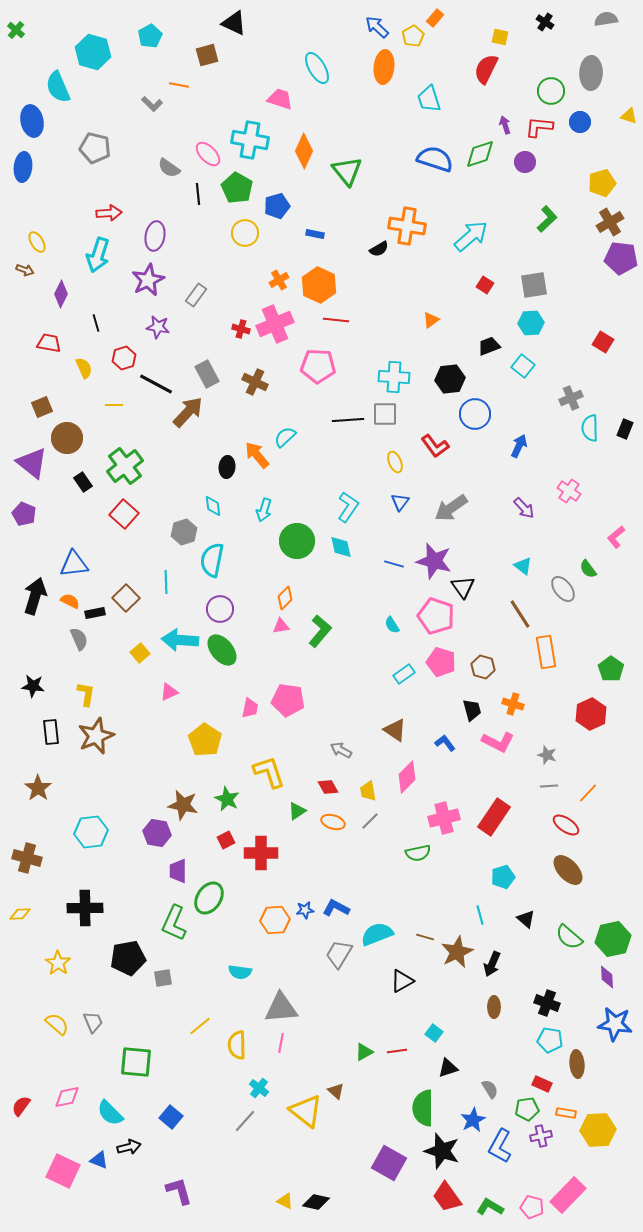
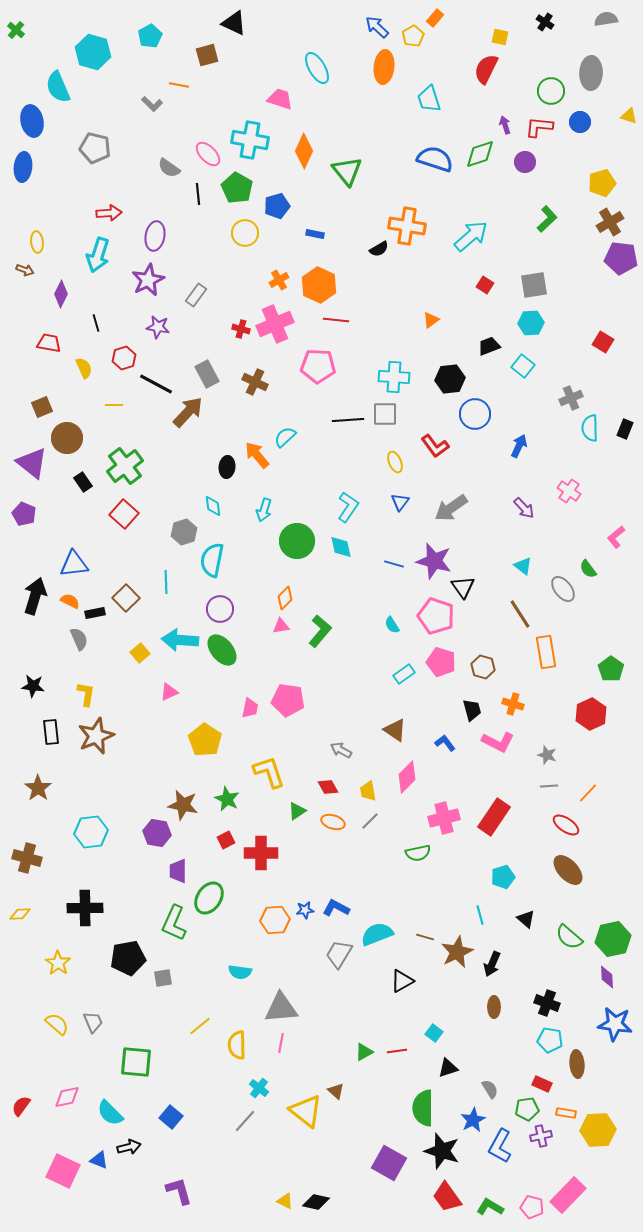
yellow ellipse at (37, 242): rotated 25 degrees clockwise
